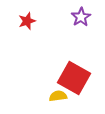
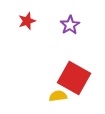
purple star: moved 11 px left, 8 px down
